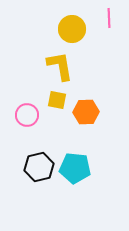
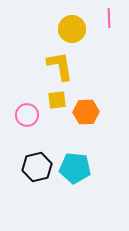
yellow square: rotated 18 degrees counterclockwise
black hexagon: moved 2 px left
